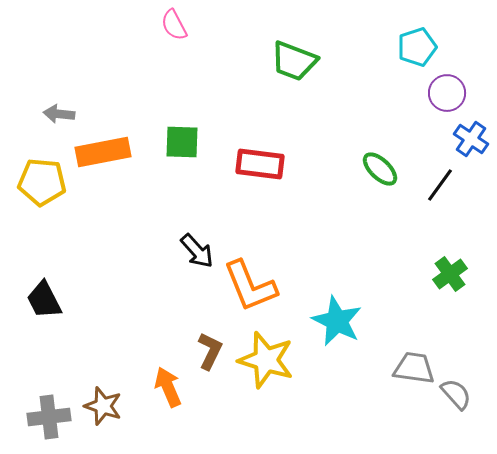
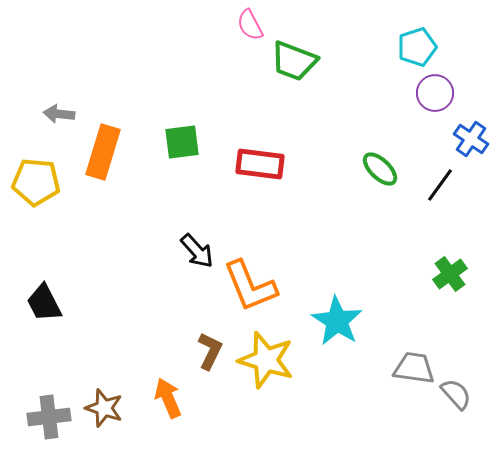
pink semicircle: moved 76 px right
purple circle: moved 12 px left
green square: rotated 9 degrees counterclockwise
orange rectangle: rotated 62 degrees counterclockwise
yellow pentagon: moved 6 px left
black trapezoid: moved 3 px down
cyan star: rotated 6 degrees clockwise
orange arrow: moved 11 px down
brown star: moved 1 px right, 2 px down
